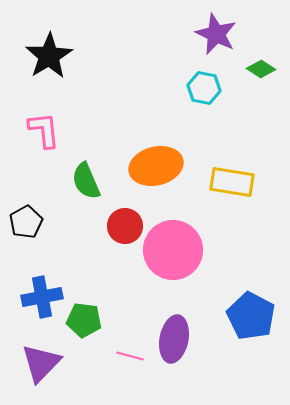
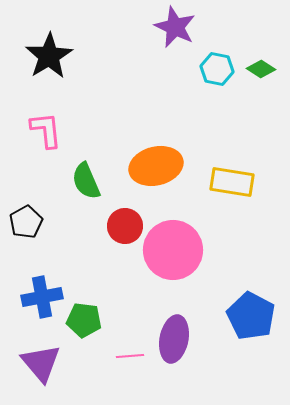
purple star: moved 41 px left, 7 px up
cyan hexagon: moved 13 px right, 19 px up
pink L-shape: moved 2 px right
pink line: rotated 20 degrees counterclockwise
purple triangle: rotated 24 degrees counterclockwise
